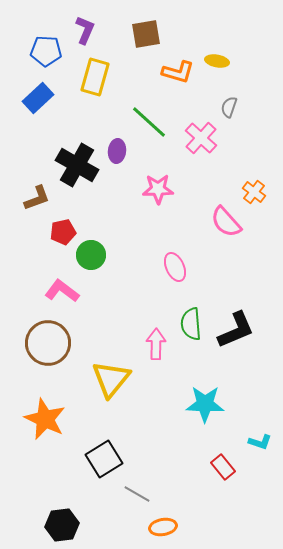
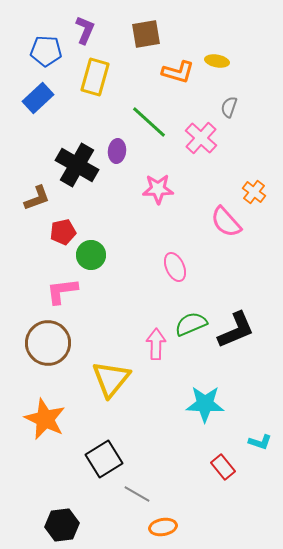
pink L-shape: rotated 44 degrees counterclockwise
green semicircle: rotated 72 degrees clockwise
